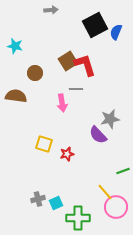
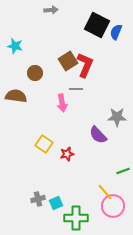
black square: moved 2 px right; rotated 35 degrees counterclockwise
red L-shape: rotated 40 degrees clockwise
gray star: moved 7 px right, 2 px up; rotated 12 degrees clockwise
yellow square: rotated 18 degrees clockwise
pink circle: moved 3 px left, 1 px up
green cross: moved 2 px left
